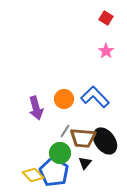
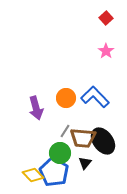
red square: rotated 16 degrees clockwise
orange circle: moved 2 px right, 1 px up
black ellipse: moved 2 px left
